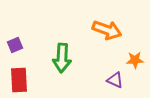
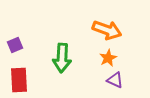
orange star: moved 27 px left, 2 px up; rotated 24 degrees counterclockwise
